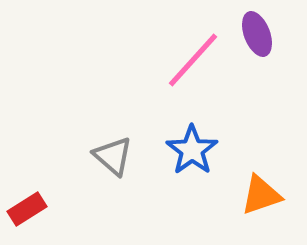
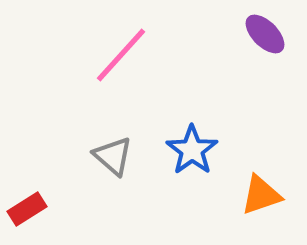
purple ellipse: moved 8 px right; rotated 24 degrees counterclockwise
pink line: moved 72 px left, 5 px up
